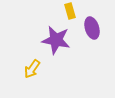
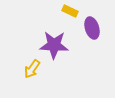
yellow rectangle: rotated 49 degrees counterclockwise
purple star: moved 2 px left, 5 px down; rotated 8 degrees counterclockwise
